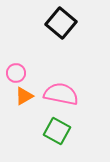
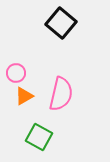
pink semicircle: rotated 92 degrees clockwise
green square: moved 18 px left, 6 px down
